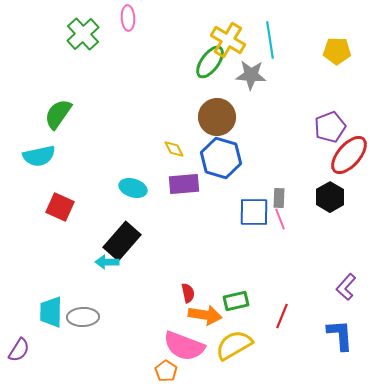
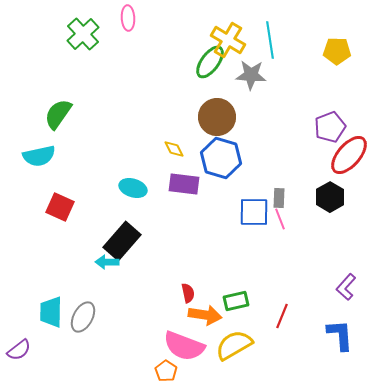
purple rectangle: rotated 12 degrees clockwise
gray ellipse: rotated 60 degrees counterclockwise
purple semicircle: rotated 20 degrees clockwise
